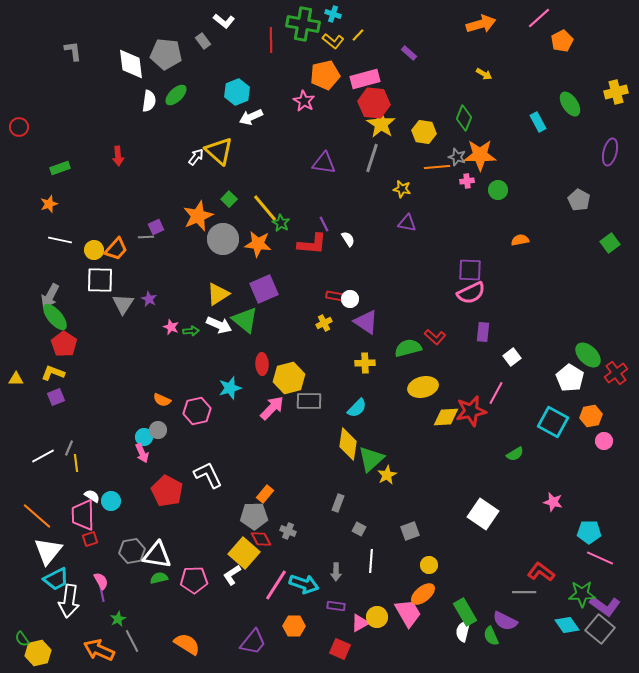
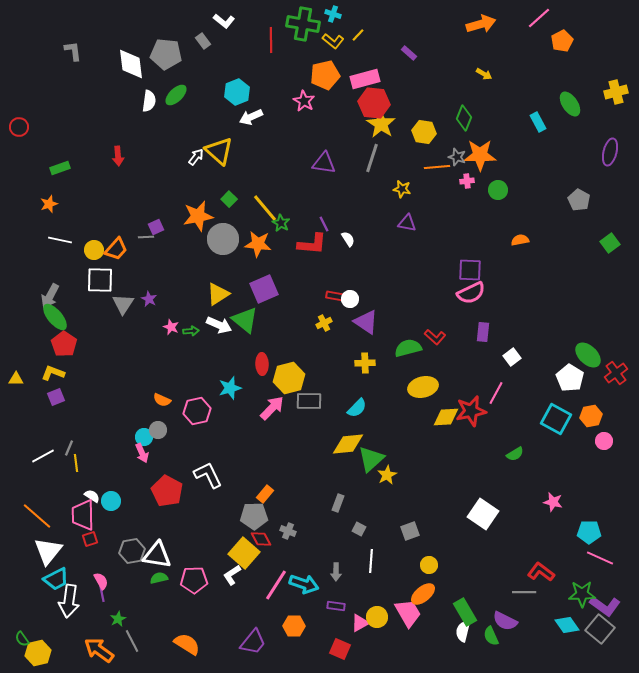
orange star at (198, 216): rotated 12 degrees clockwise
cyan square at (553, 422): moved 3 px right, 3 px up
yellow diamond at (348, 444): rotated 76 degrees clockwise
orange arrow at (99, 650): rotated 12 degrees clockwise
